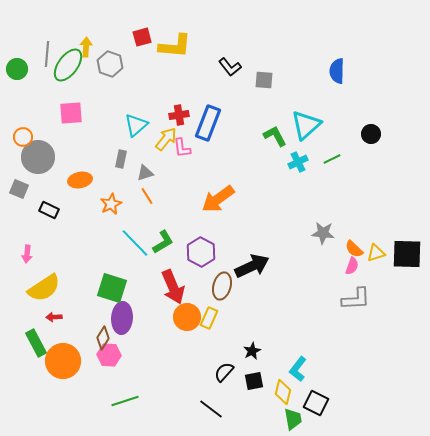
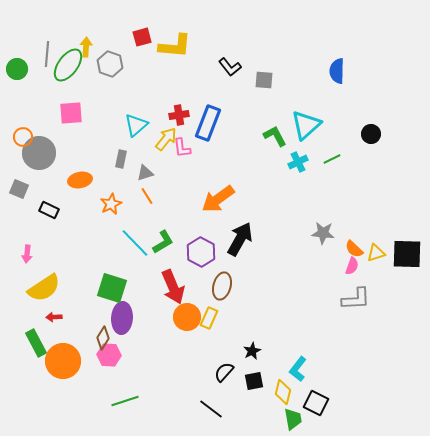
gray circle at (38, 157): moved 1 px right, 4 px up
black arrow at (252, 266): moved 12 px left, 27 px up; rotated 36 degrees counterclockwise
